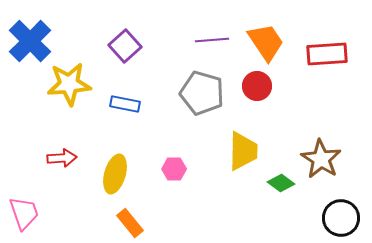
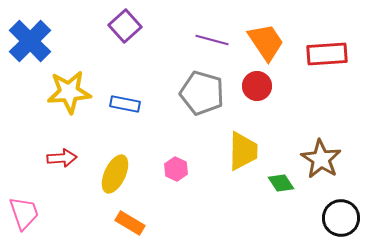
purple line: rotated 20 degrees clockwise
purple square: moved 20 px up
yellow star: moved 8 px down
pink hexagon: moved 2 px right; rotated 25 degrees clockwise
yellow ellipse: rotated 9 degrees clockwise
green diamond: rotated 20 degrees clockwise
orange rectangle: rotated 20 degrees counterclockwise
